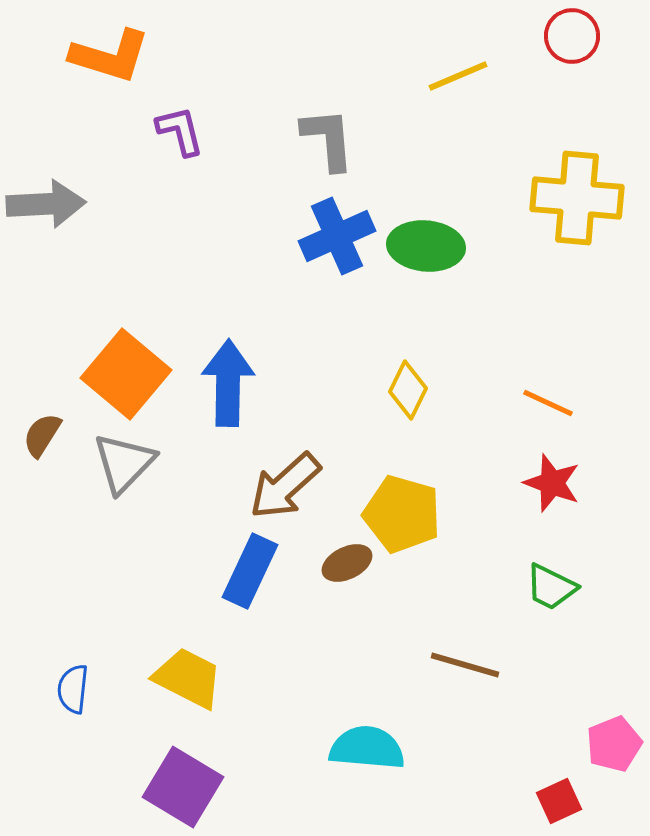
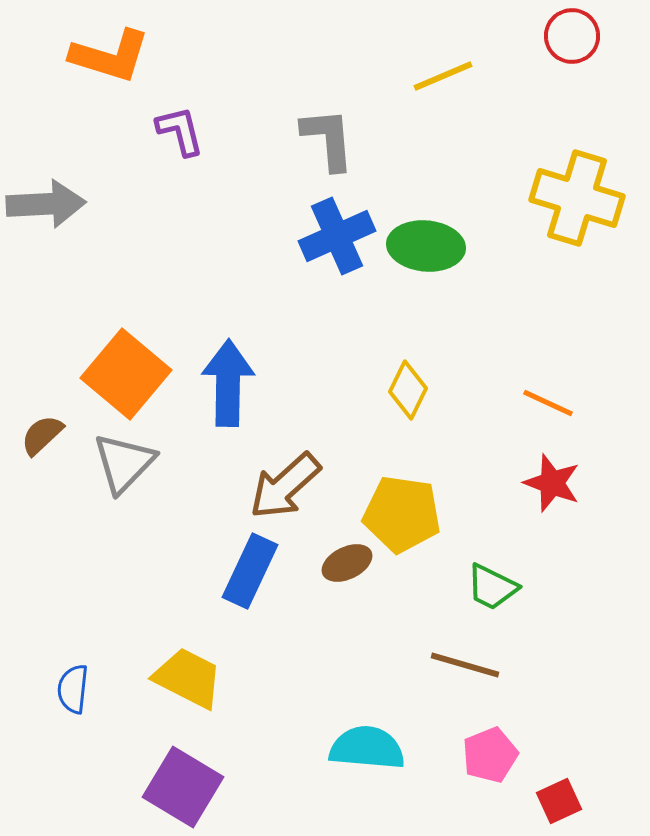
yellow line: moved 15 px left
yellow cross: rotated 12 degrees clockwise
brown semicircle: rotated 15 degrees clockwise
yellow pentagon: rotated 8 degrees counterclockwise
green trapezoid: moved 59 px left
pink pentagon: moved 124 px left, 11 px down
